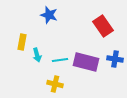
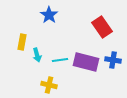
blue star: rotated 18 degrees clockwise
red rectangle: moved 1 px left, 1 px down
blue cross: moved 2 px left, 1 px down
yellow cross: moved 6 px left, 1 px down
